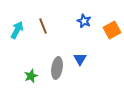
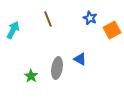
blue star: moved 6 px right, 3 px up
brown line: moved 5 px right, 7 px up
cyan arrow: moved 4 px left
blue triangle: rotated 32 degrees counterclockwise
green star: rotated 16 degrees counterclockwise
